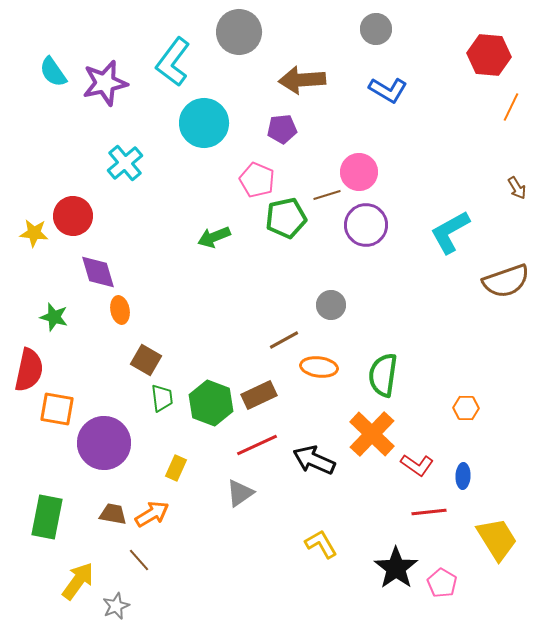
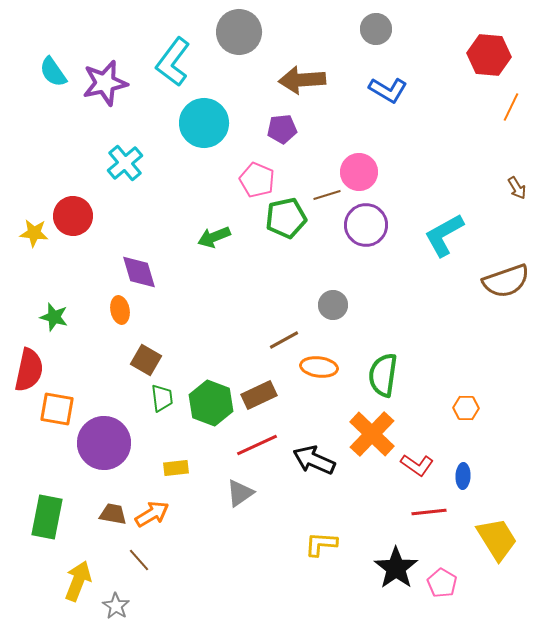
cyan L-shape at (450, 232): moved 6 px left, 3 px down
purple diamond at (98, 272): moved 41 px right
gray circle at (331, 305): moved 2 px right
yellow rectangle at (176, 468): rotated 60 degrees clockwise
yellow L-shape at (321, 544): rotated 56 degrees counterclockwise
yellow arrow at (78, 581): rotated 15 degrees counterclockwise
gray star at (116, 606): rotated 16 degrees counterclockwise
